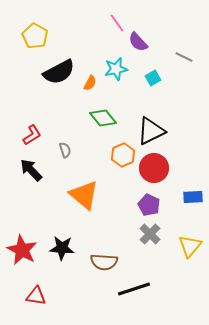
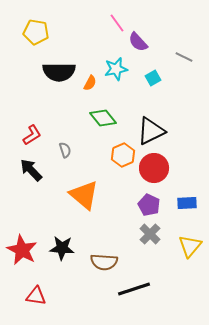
yellow pentagon: moved 1 px right, 4 px up; rotated 20 degrees counterclockwise
black semicircle: rotated 28 degrees clockwise
blue rectangle: moved 6 px left, 6 px down
